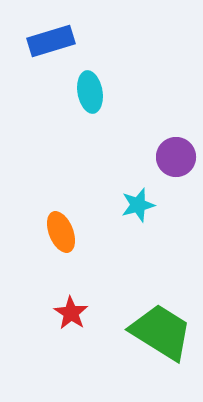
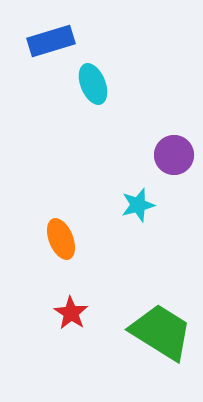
cyan ellipse: moved 3 px right, 8 px up; rotated 12 degrees counterclockwise
purple circle: moved 2 px left, 2 px up
orange ellipse: moved 7 px down
